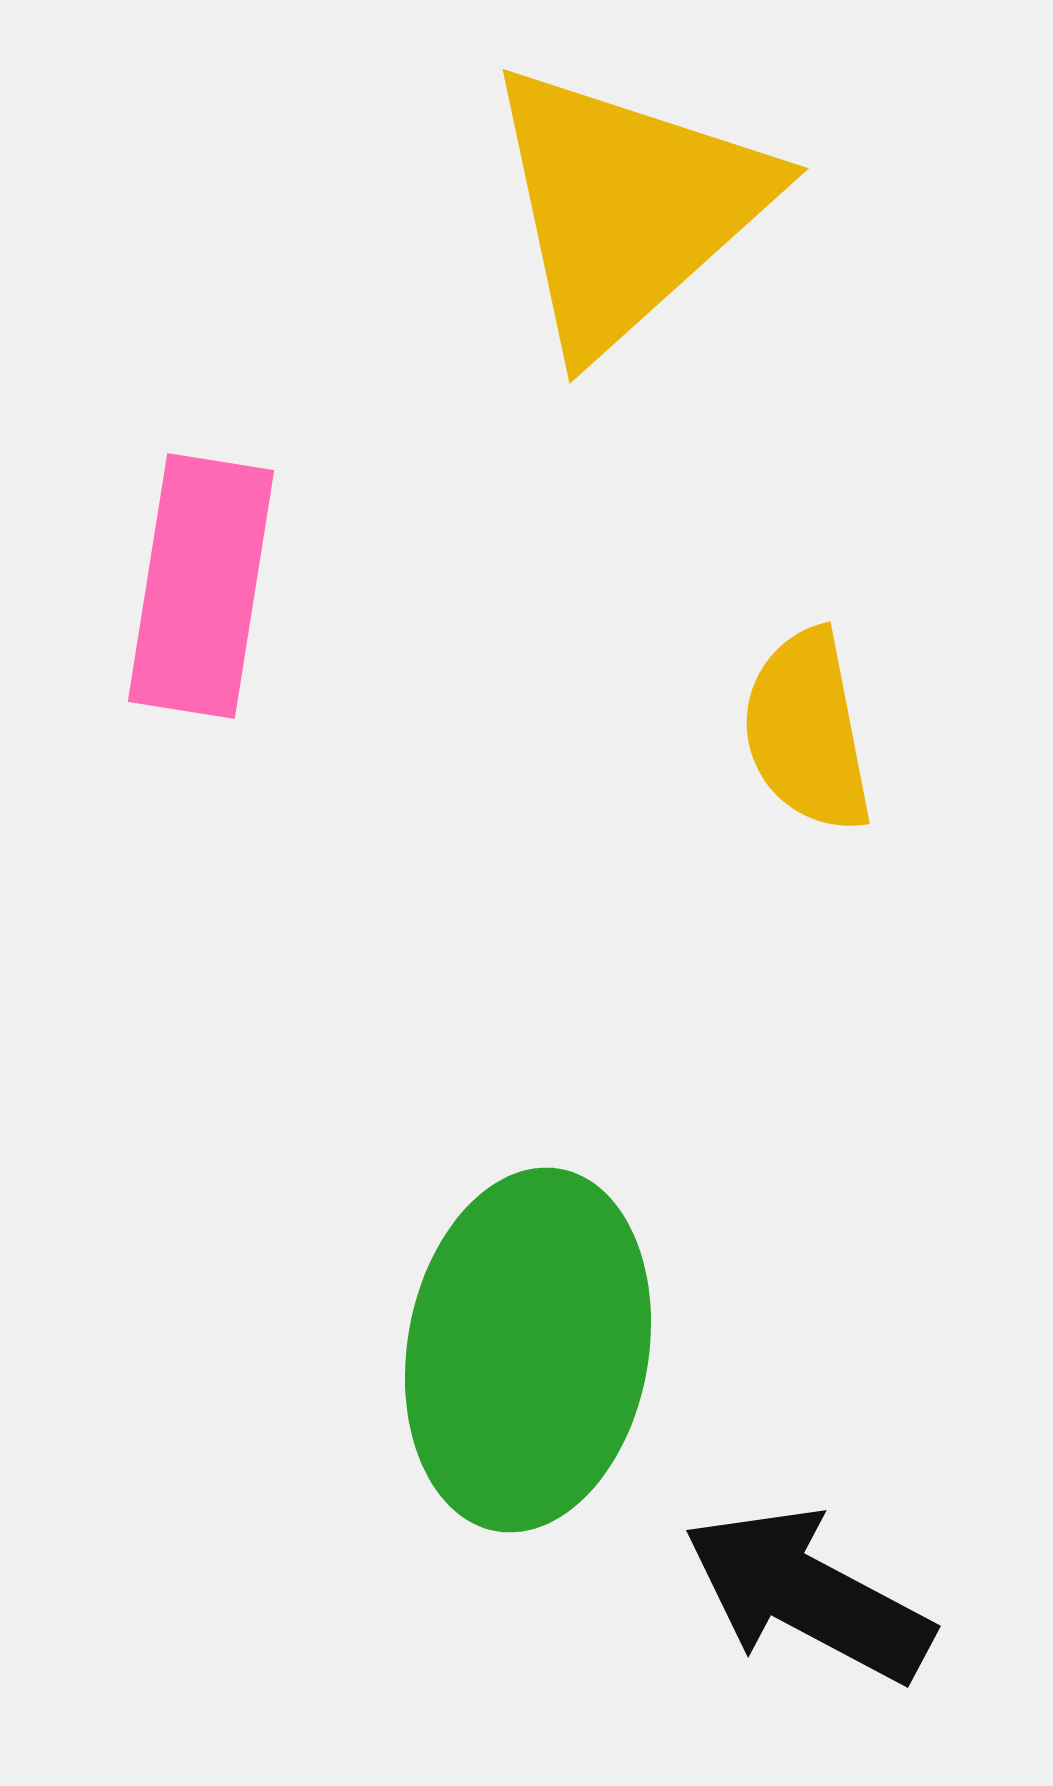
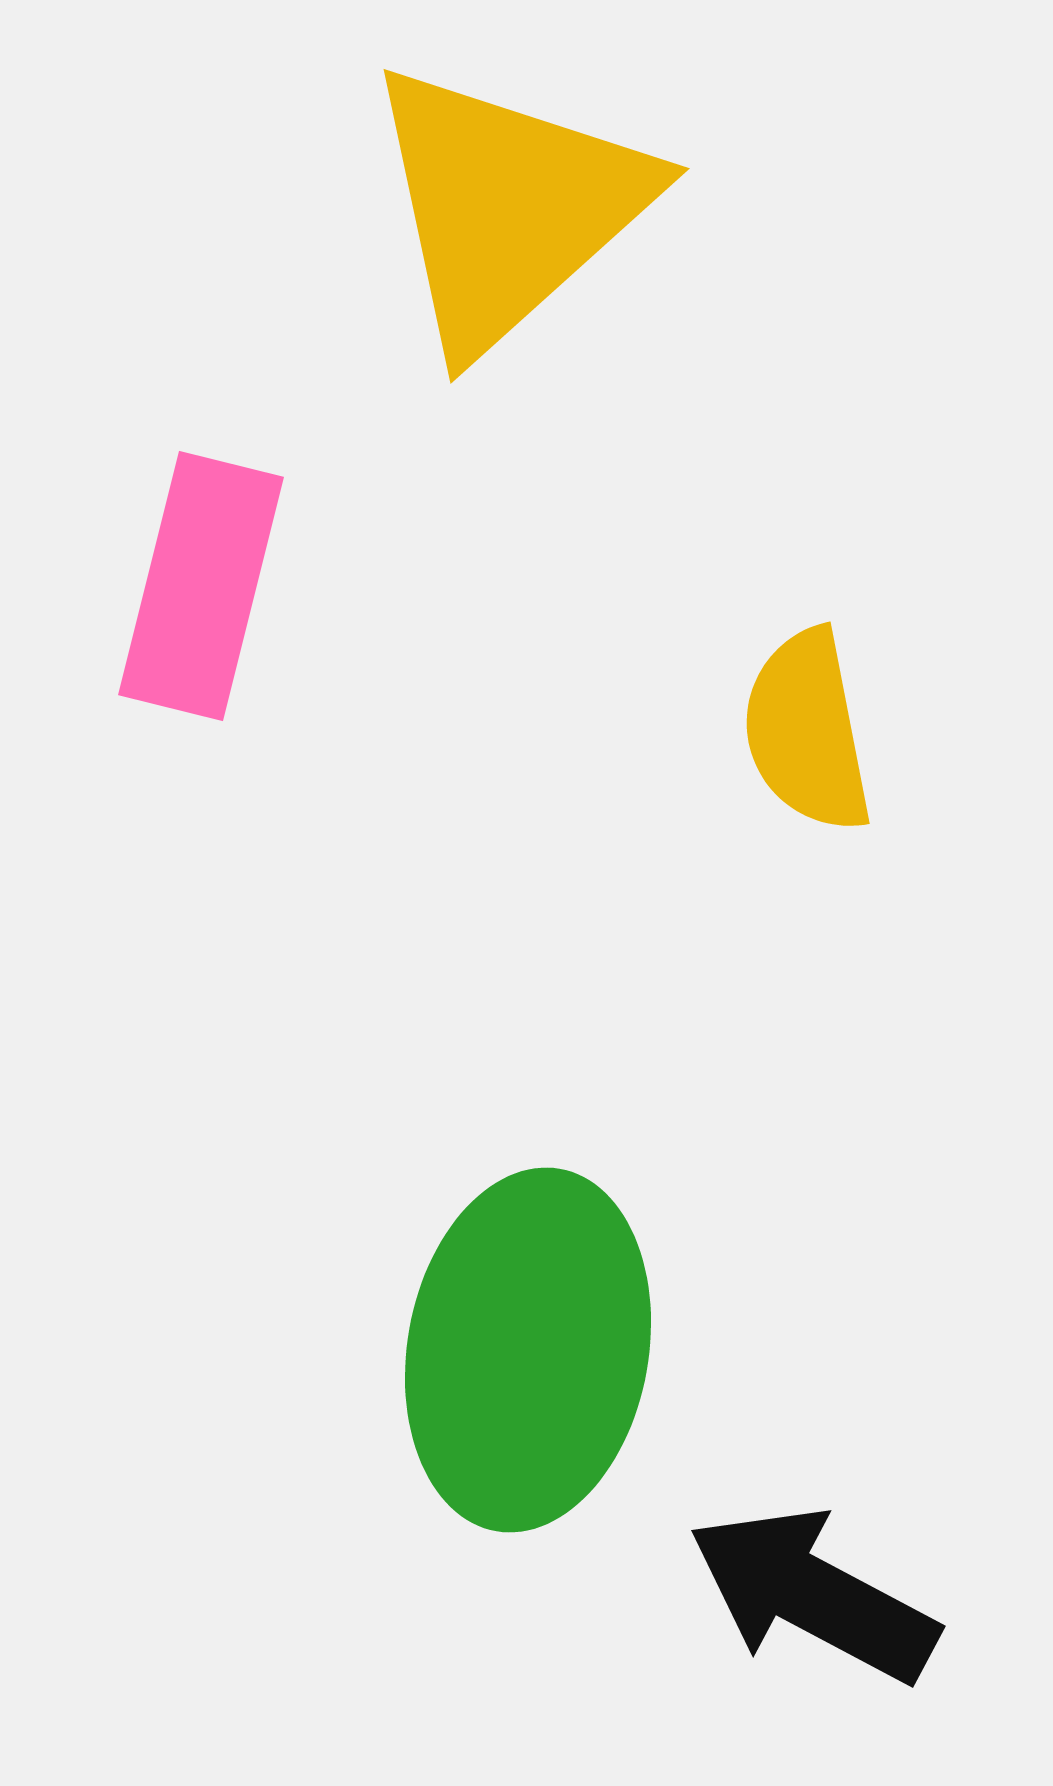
yellow triangle: moved 119 px left
pink rectangle: rotated 5 degrees clockwise
black arrow: moved 5 px right
